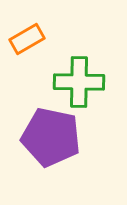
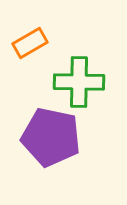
orange rectangle: moved 3 px right, 4 px down
